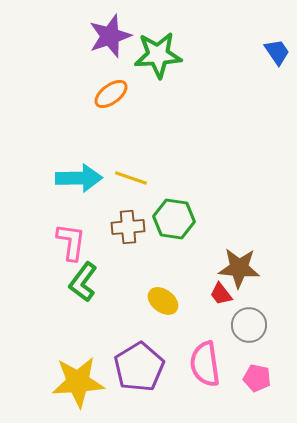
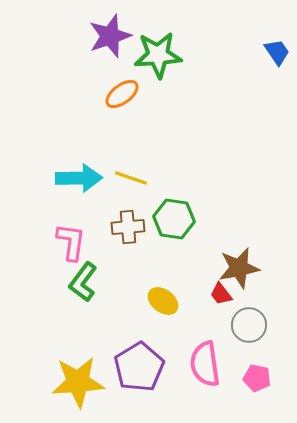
orange ellipse: moved 11 px right
brown star: rotated 15 degrees counterclockwise
